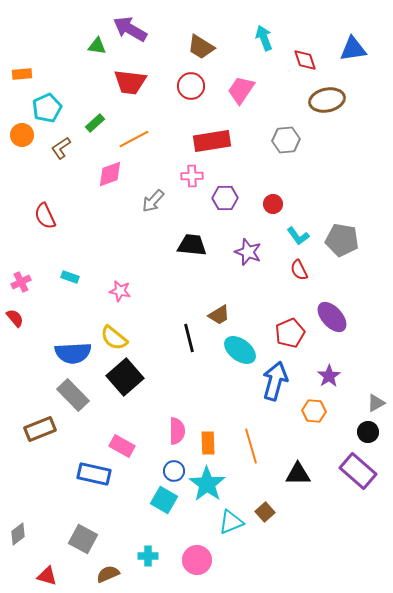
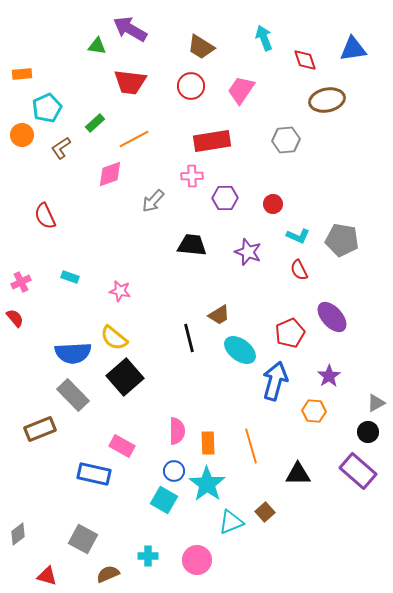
cyan L-shape at (298, 236): rotated 30 degrees counterclockwise
